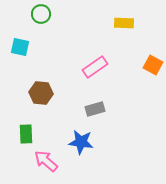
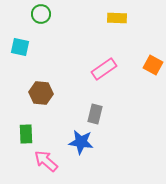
yellow rectangle: moved 7 px left, 5 px up
pink rectangle: moved 9 px right, 2 px down
gray rectangle: moved 5 px down; rotated 60 degrees counterclockwise
